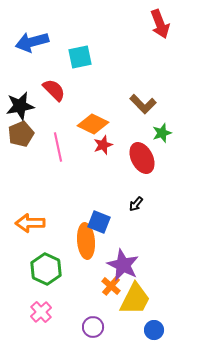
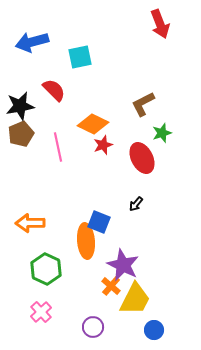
brown L-shape: rotated 108 degrees clockwise
